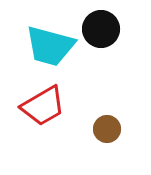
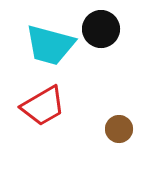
cyan trapezoid: moved 1 px up
brown circle: moved 12 px right
